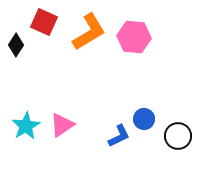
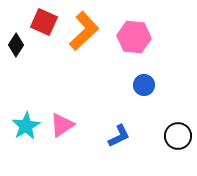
orange L-shape: moved 5 px left, 1 px up; rotated 12 degrees counterclockwise
blue circle: moved 34 px up
